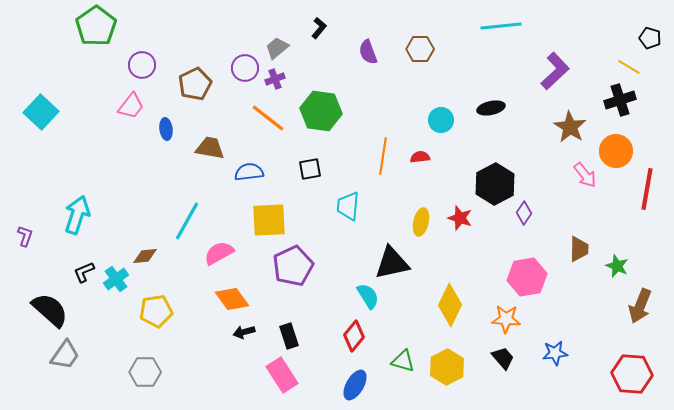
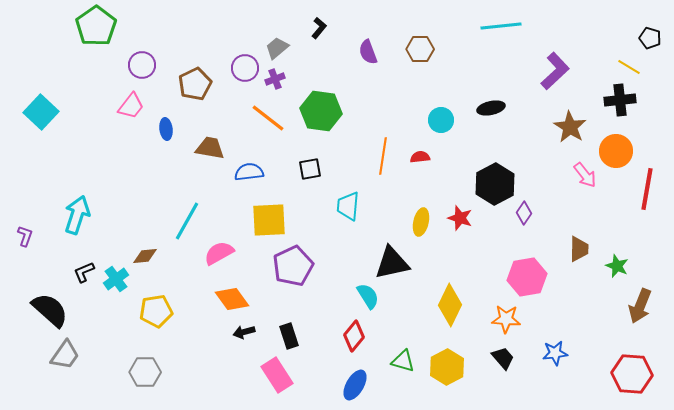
black cross at (620, 100): rotated 12 degrees clockwise
pink rectangle at (282, 375): moved 5 px left
